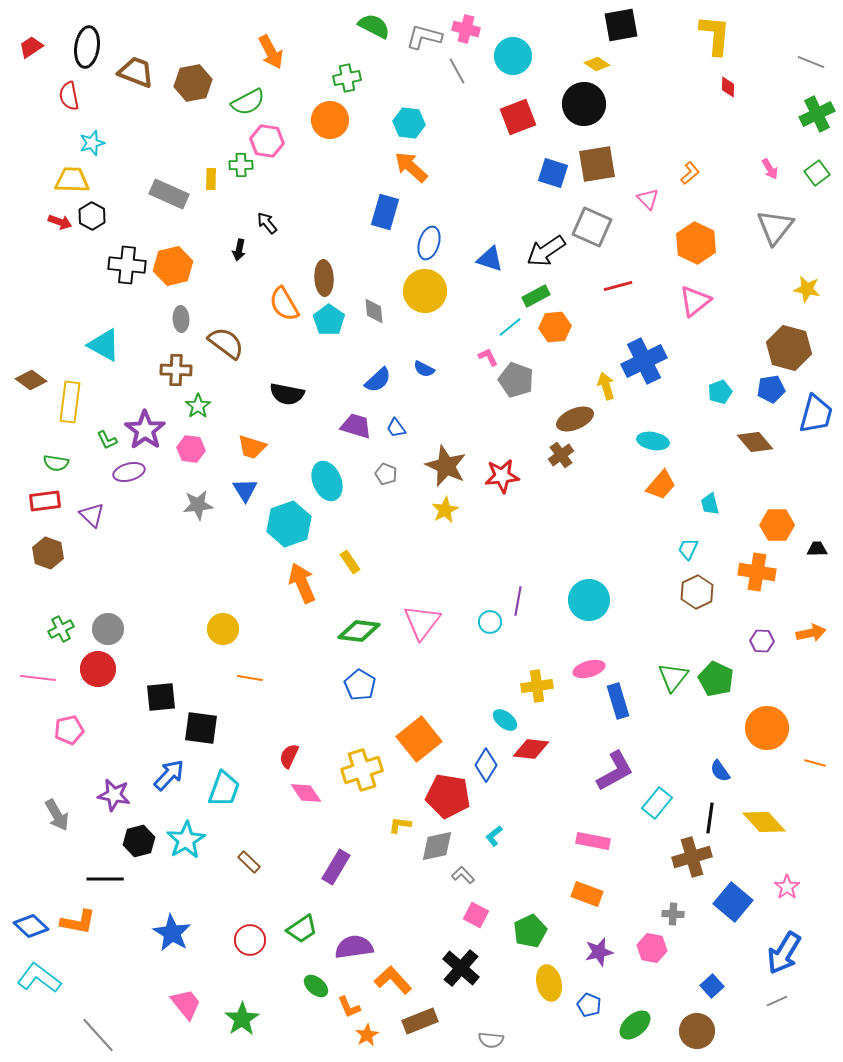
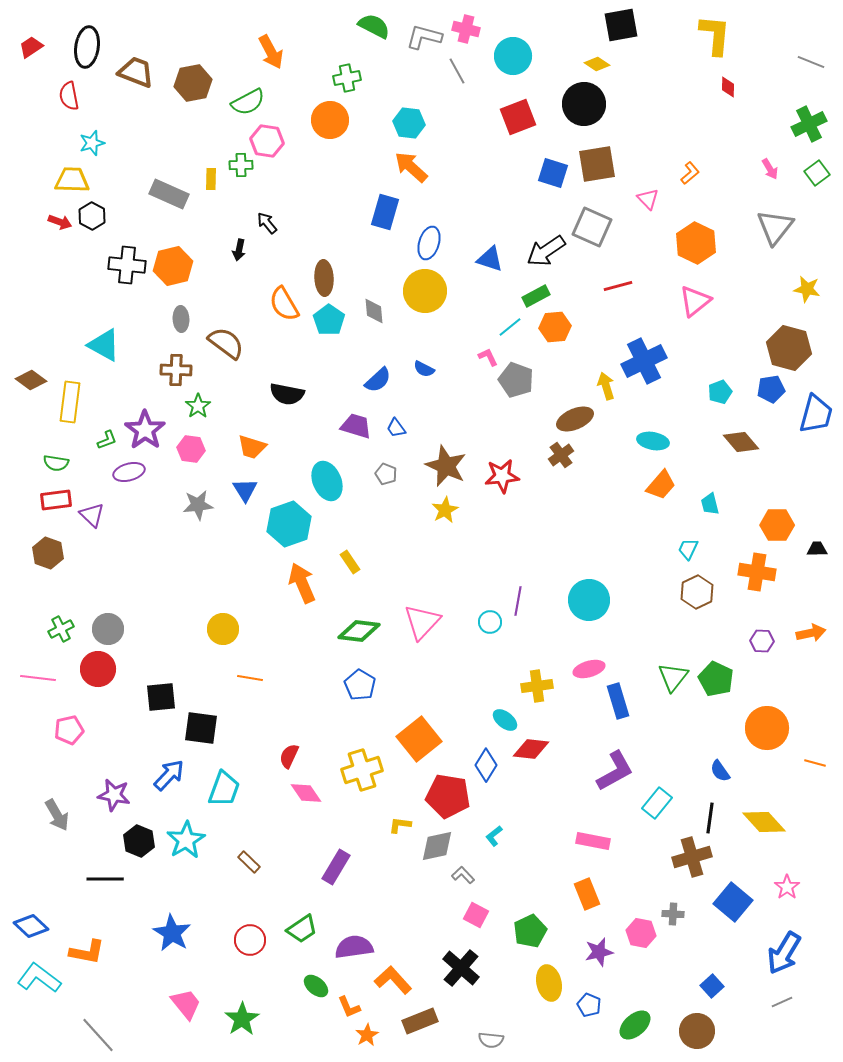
green cross at (817, 114): moved 8 px left, 10 px down
green L-shape at (107, 440): rotated 85 degrees counterclockwise
brown diamond at (755, 442): moved 14 px left
red rectangle at (45, 501): moved 11 px right, 1 px up
pink triangle at (422, 622): rotated 6 degrees clockwise
black hexagon at (139, 841): rotated 24 degrees counterclockwise
orange rectangle at (587, 894): rotated 48 degrees clockwise
orange L-shape at (78, 922): moved 9 px right, 30 px down
pink hexagon at (652, 948): moved 11 px left, 15 px up
gray line at (777, 1001): moved 5 px right, 1 px down
